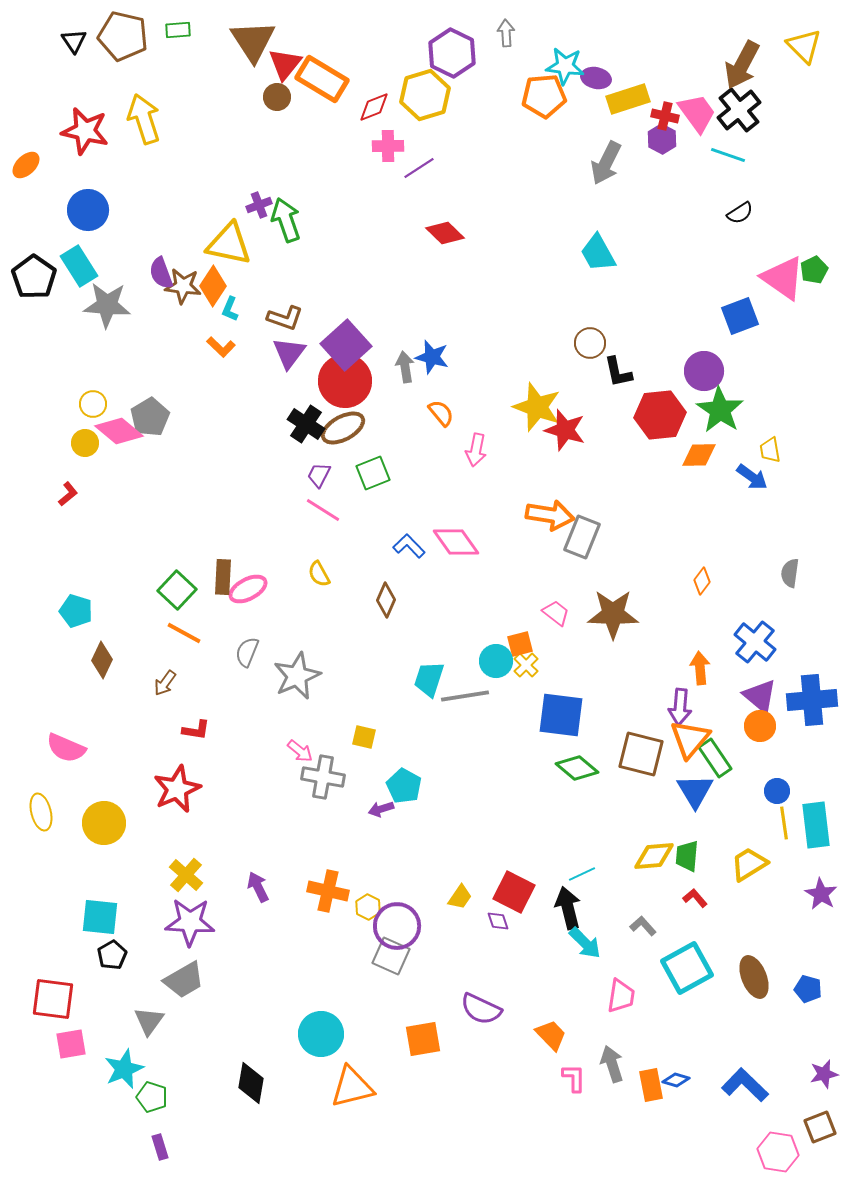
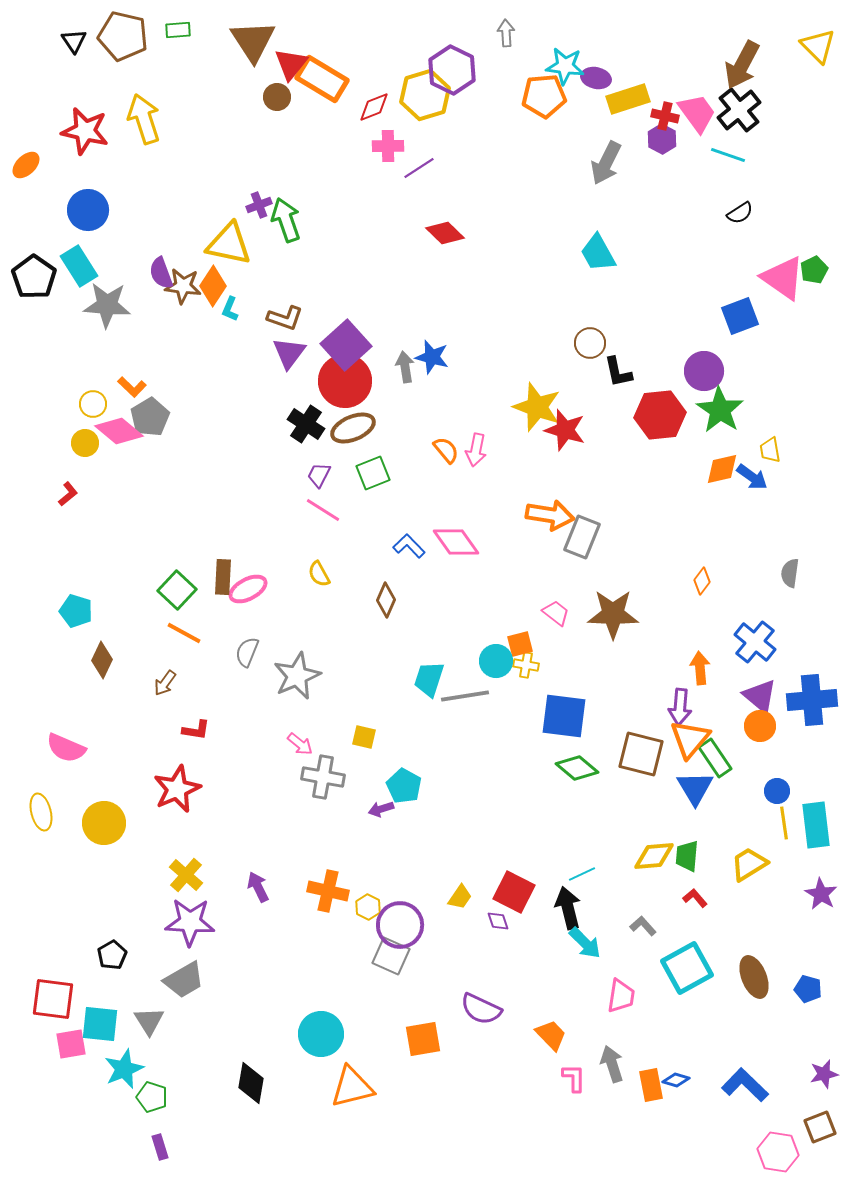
yellow triangle at (804, 46): moved 14 px right
purple hexagon at (452, 53): moved 17 px down
red triangle at (285, 64): moved 6 px right
orange L-shape at (221, 347): moved 89 px left, 40 px down
orange semicircle at (441, 413): moved 5 px right, 37 px down
brown ellipse at (343, 428): moved 10 px right; rotated 6 degrees clockwise
orange diamond at (699, 455): moved 23 px right, 14 px down; rotated 12 degrees counterclockwise
yellow cross at (526, 665): rotated 35 degrees counterclockwise
blue square at (561, 715): moved 3 px right, 1 px down
pink arrow at (300, 751): moved 7 px up
blue triangle at (695, 791): moved 3 px up
cyan square at (100, 917): moved 107 px down
purple circle at (397, 926): moved 3 px right, 1 px up
gray triangle at (149, 1021): rotated 8 degrees counterclockwise
